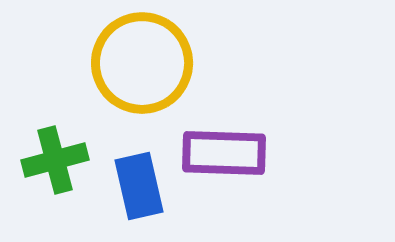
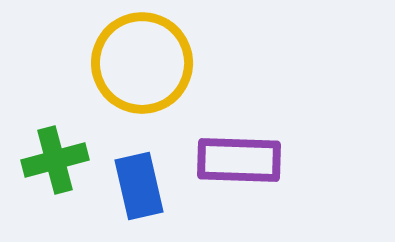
purple rectangle: moved 15 px right, 7 px down
